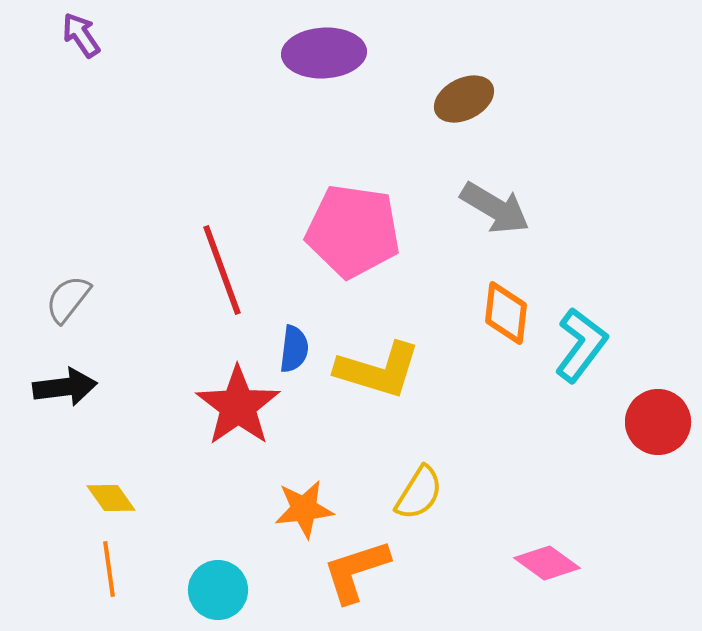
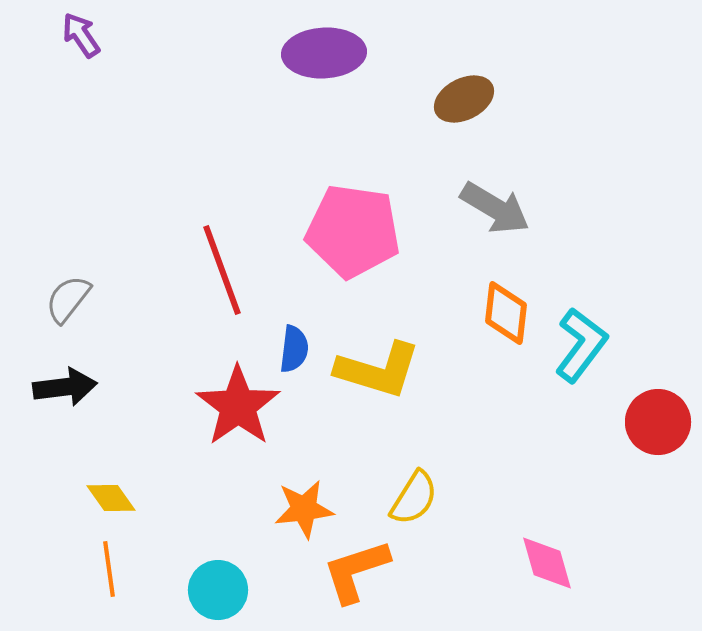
yellow semicircle: moved 5 px left, 5 px down
pink diamond: rotated 38 degrees clockwise
